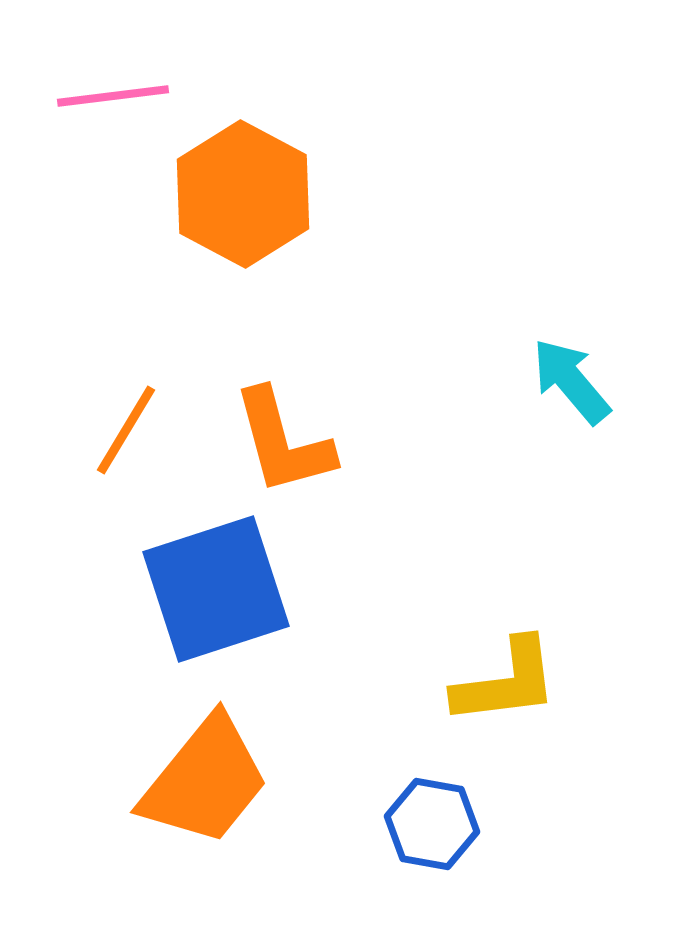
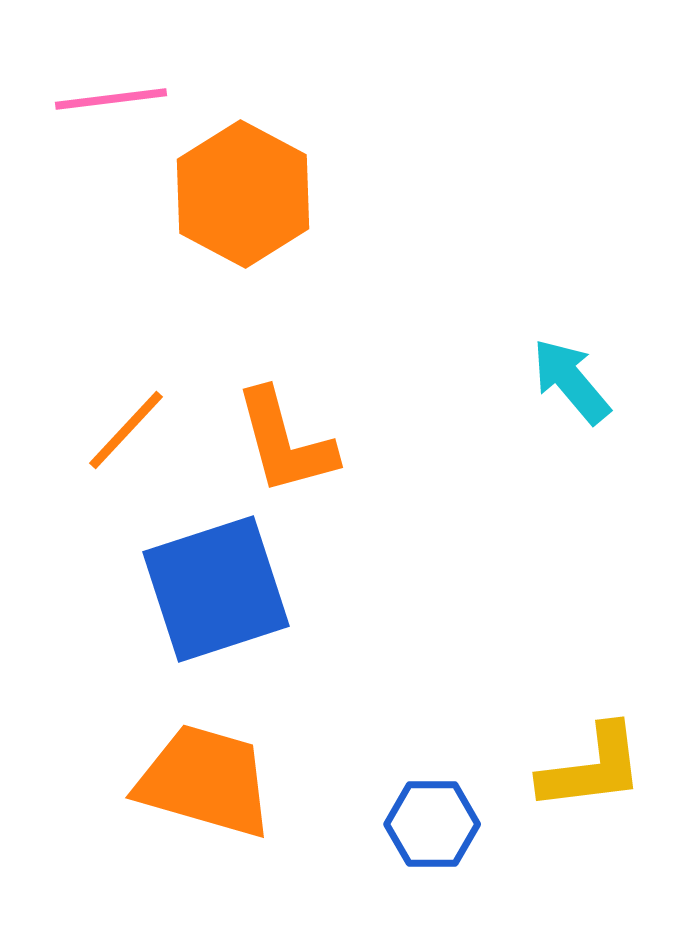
pink line: moved 2 px left, 3 px down
orange line: rotated 12 degrees clockwise
orange L-shape: moved 2 px right
yellow L-shape: moved 86 px right, 86 px down
orange trapezoid: rotated 113 degrees counterclockwise
blue hexagon: rotated 10 degrees counterclockwise
